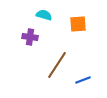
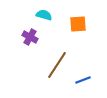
purple cross: rotated 21 degrees clockwise
